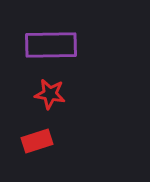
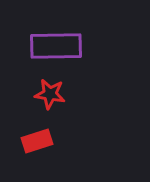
purple rectangle: moved 5 px right, 1 px down
